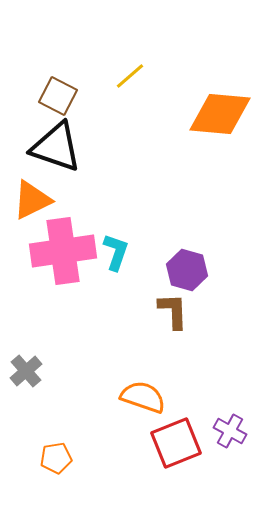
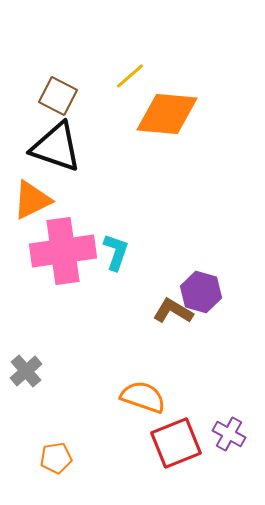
orange diamond: moved 53 px left
purple hexagon: moved 14 px right, 22 px down
brown L-shape: rotated 57 degrees counterclockwise
purple cross: moved 1 px left, 3 px down
